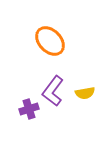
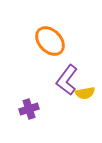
purple L-shape: moved 14 px right, 11 px up
